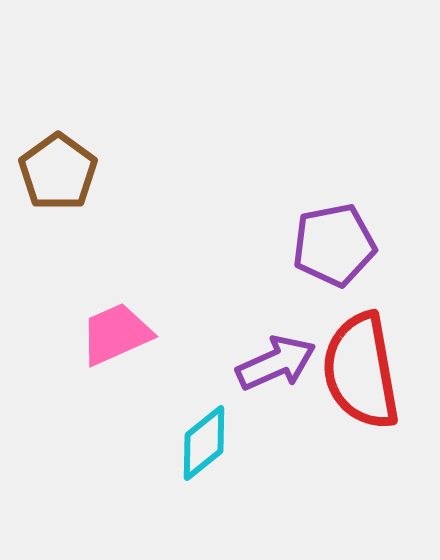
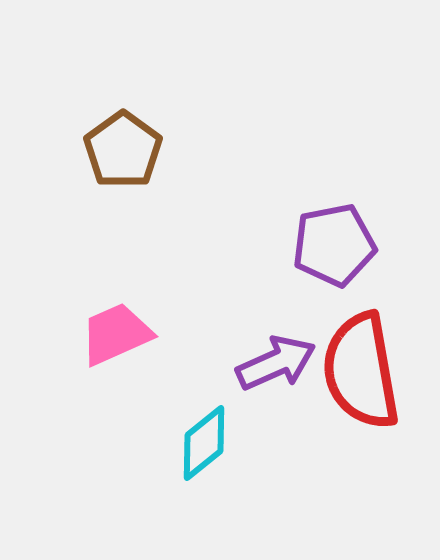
brown pentagon: moved 65 px right, 22 px up
